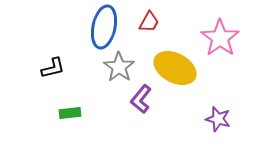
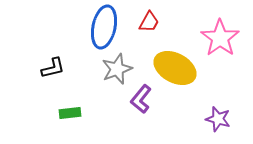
gray star: moved 2 px left, 2 px down; rotated 16 degrees clockwise
